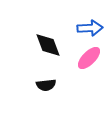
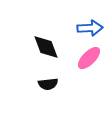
black diamond: moved 2 px left, 2 px down
black semicircle: moved 2 px right, 1 px up
